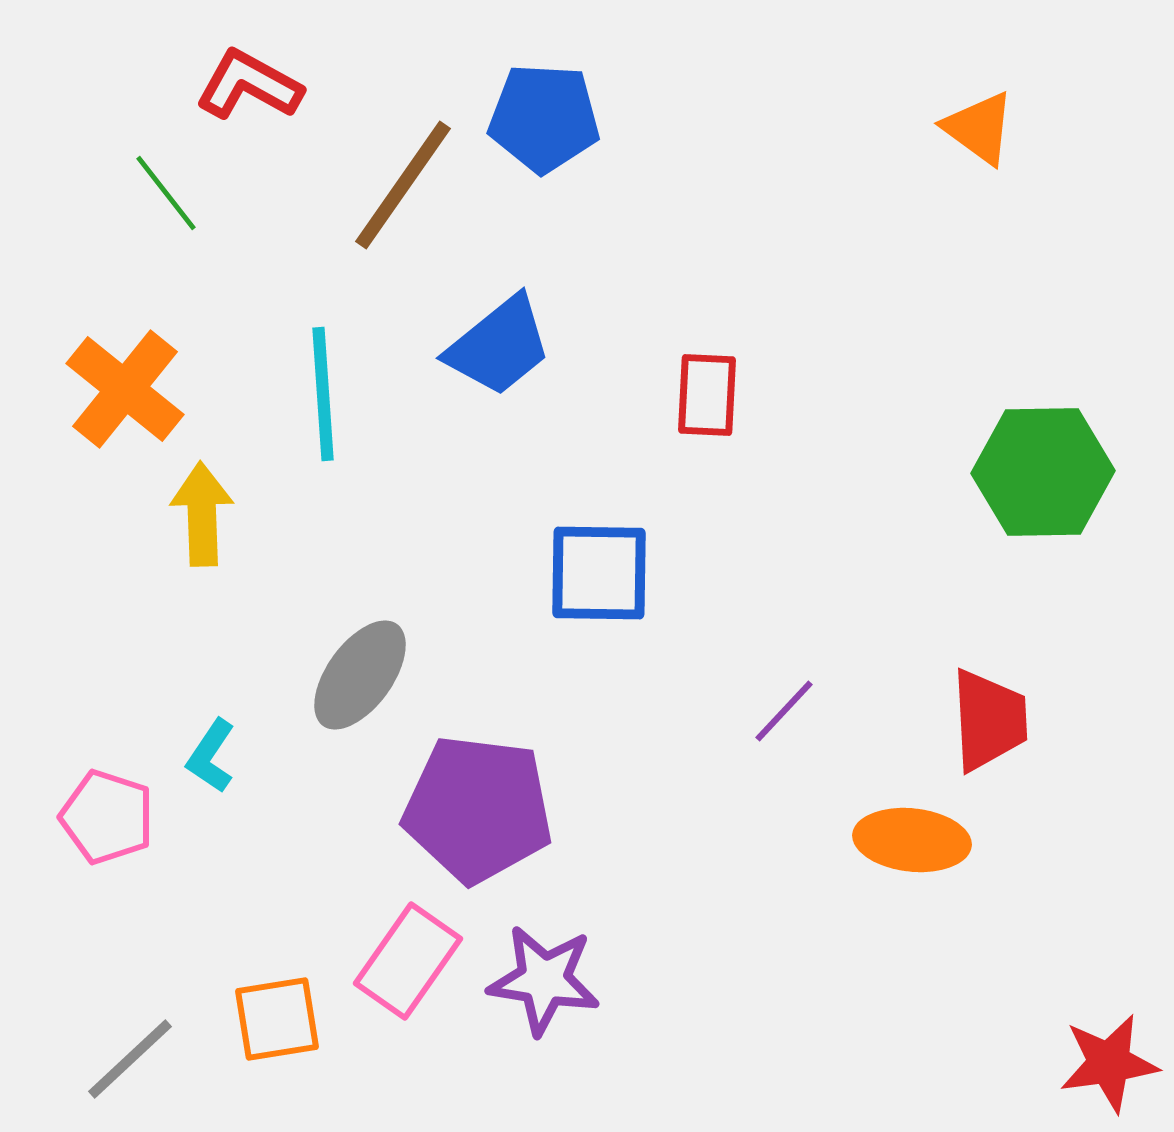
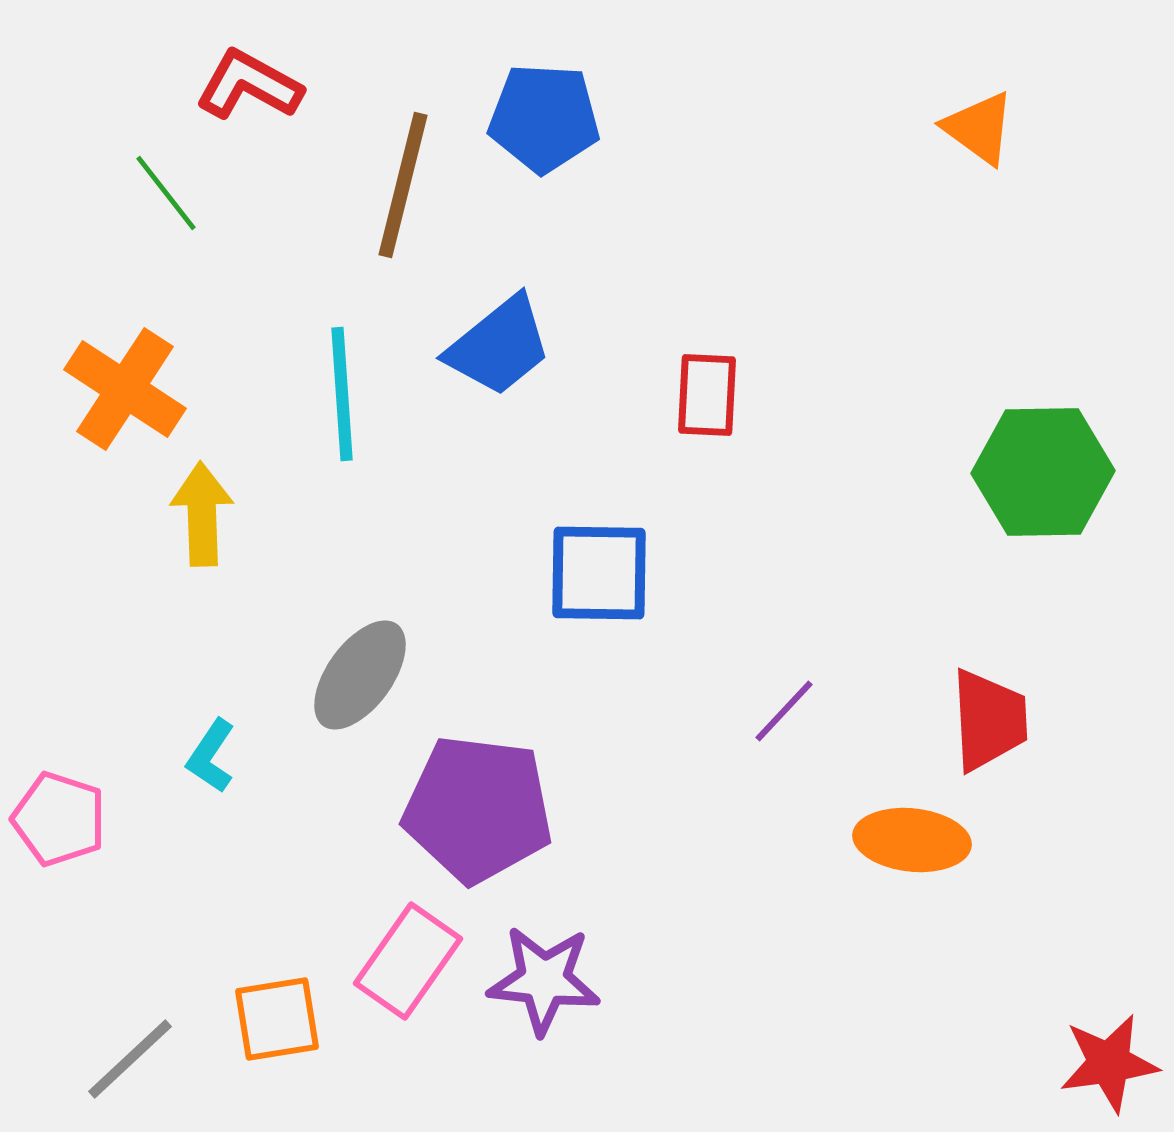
brown line: rotated 21 degrees counterclockwise
orange cross: rotated 6 degrees counterclockwise
cyan line: moved 19 px right
pink pentagon: moved 48 px left, 2 px down
purple star: rotated 3 degrees counterclockwise
